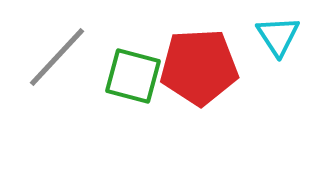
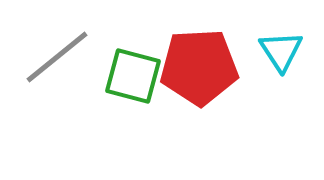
cyan triangle: moved 3 px right, 15 px down
gray line: rotated 8 degrees clockwise
